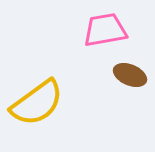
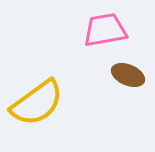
brown ellipse: moved 2 px left
